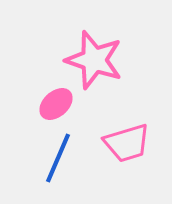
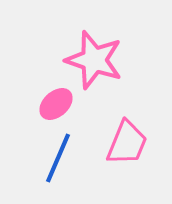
pink trapezoid: rotated 51 degrees counterclockwise
